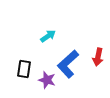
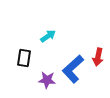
blue L-shape: moved 5 px right, 5 px down
black rectangle: moved 11 px up
purple star: rotated 12 degrees counterclockwise
